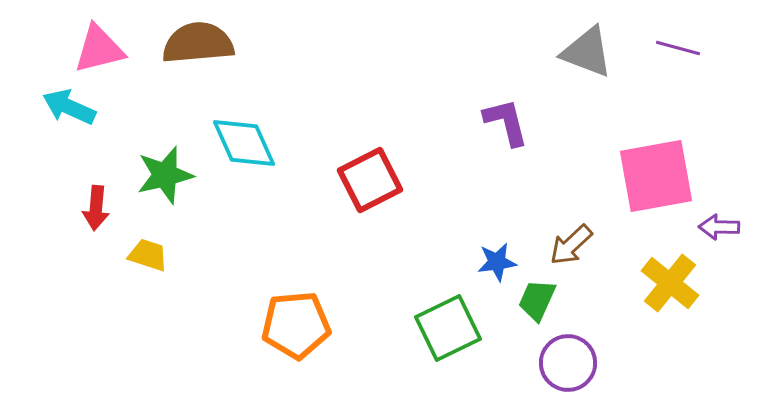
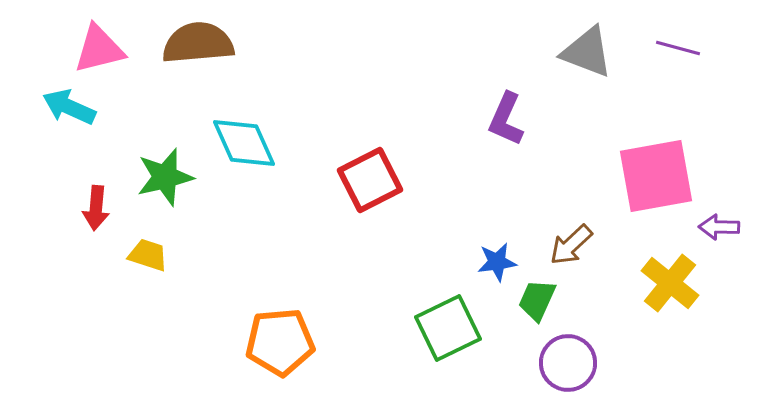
purple L-shape: moved 3 px up; rotated 142 degrees counterclockwise
green star: moved 2 px down
orange pentagon: moved 16 px left, 17 px down
